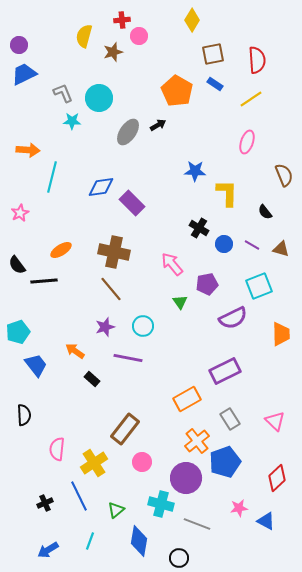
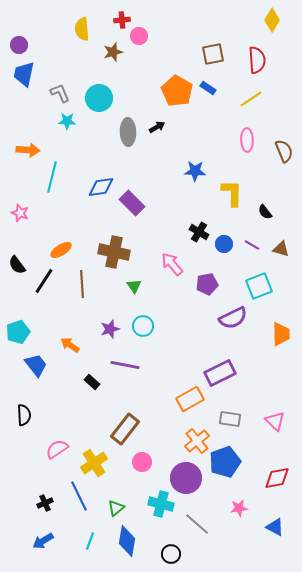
yellow diamond at (192, 20): moved 80 px right
yellow semicircle at (84, 36): moved 2 px left, 7 px up; rotated 20 degrees counterclockwise
blue trapezoid at (24, 74): rotated 52 degrees counterclockwise
blue rectangle at (215, 84): moved 7 px left, 4 px down
gray L-shape at (63, 93): moved 3 px left
cyan star at (72, 121): moved 5 px left
black arrow at (158, 125): moved 1 px left, 2 px down
gray ellipse at (128, 132): rotated 36 degrees counterclockwise
pink ellipse at (247, 142): moved 2 px up; rotated 20 degrees counterclockwise
brown semicircle at (284, 175): moved 24 px up
yellow L-shape at (227, 193): moved 5 px right
pink star at (20, 213): rotated 24 degrees counterclockwise
black cross at (199, 228): moved 4 px down
black line at (44, 281): rotated 52 degrees counterclockwise
brown line at (111, 289): moved 29 px left, 5 px up; rotated 36 degrees clockwise
green triangle at (180, 302): moved 46 px left, 16 px up
purple star at (105, 327): moved 5 px right, 2 px down
orange arrow at (75, 351): moved 5 px left, 6 px up
purple line at (128, 358): moved 3 px left, 7 px down
purple rectangle at (225, 371): moved 5 px left, 2 px down
black rectangle at (92, 379): moved 3 px down
orange rectangle at (187, 399): moved 3 px right
gray rectangle at (230, 419): rotated 50 degrees counterclockwise
pink semicircle at (57, 449): rotated 50 degrees clockwise
red diamond at (277, 478): rotated 32 degrees clockwise
green triangle at (116, 510): moved 2 px up
blue triangle at (266, 521): moved 9 px right, 6 px down
gray line at (197, 524): rotated 20 degrees clockwise
blue diamond at (139, 541): moved 12 px left
blue arrow at (48, 550): moved 5 px left, 9 px up
black circle at (179, 558): moved 8 px left, 4 px up
